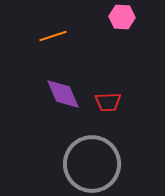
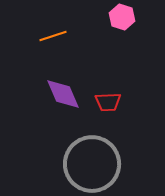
pink hexagon: rotated 15 degrees clockwise
